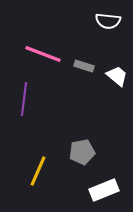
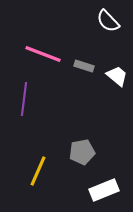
white semicircle: rotated 40 degrees clockwise
